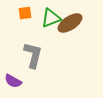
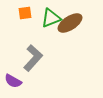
gray L-shape: moved 3 px down; rotated 28 degrees clockwise
